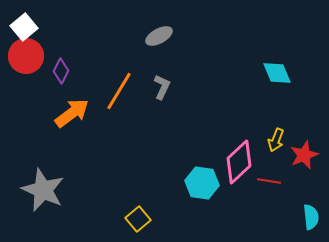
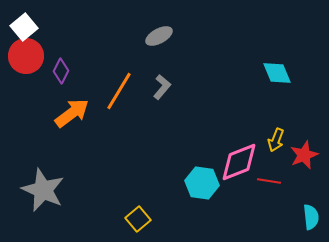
gray L-shape: rotated 15 degrees clockwise
pink diamond: rotated 21 degrees clockwise
